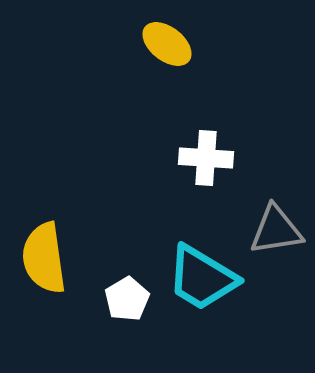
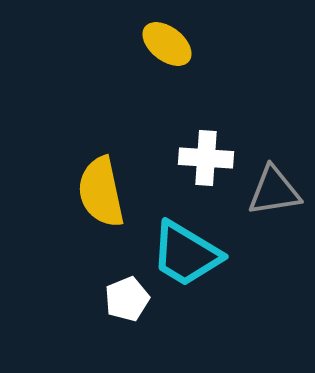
gray triangle: moved 2 px left, 39 px up
yellow semicircle: moved 57 px right, 66 px up; rotated 4 degrees counterclockwise
cyan trapezoid: moved 16 px left, 24 px up
white pentagon: rotated 9 degrees clockwise
